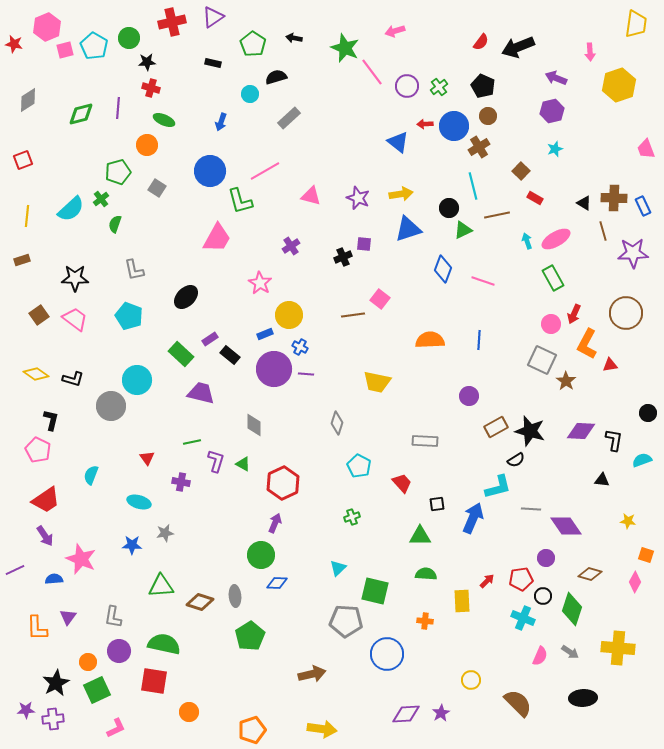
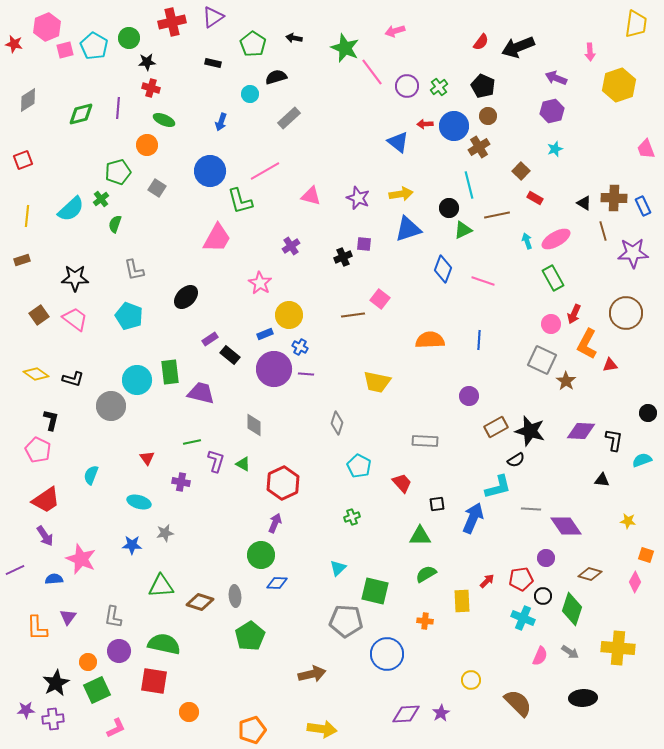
cyan line at (473, 186): moved 4 px left, 1 px up
green rectangle at (181, 354): moved 11 px left, 18 px down; rotated 40 degrees clockwise
green semicircle at (426, 574): rotated 35 degrees counterclockwise
